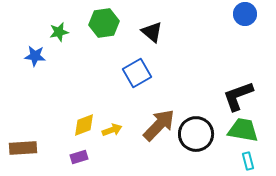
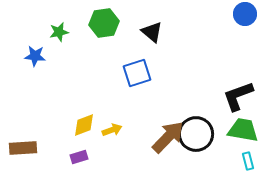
blue square: rotated 12 degrees clockwise
brown arrow: moved 9 px right, 12 px down
